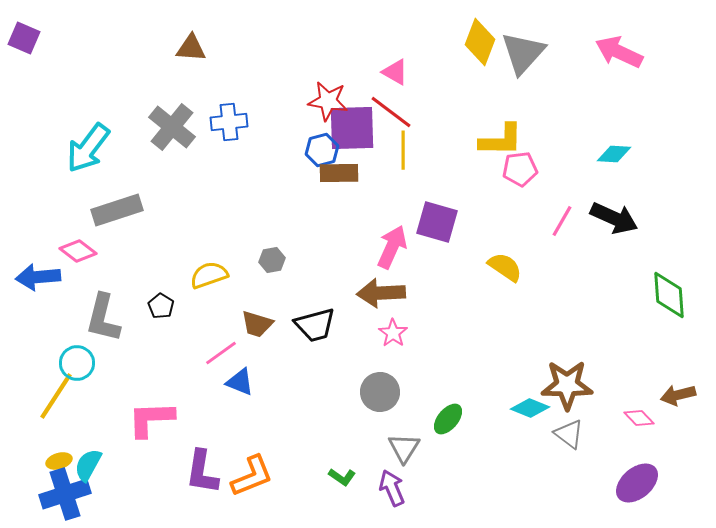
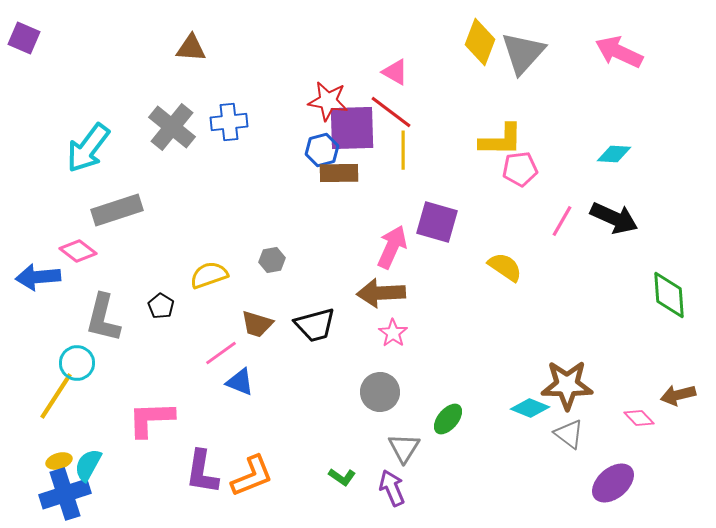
purple ellipse at (637, 483): moved 24 px left
